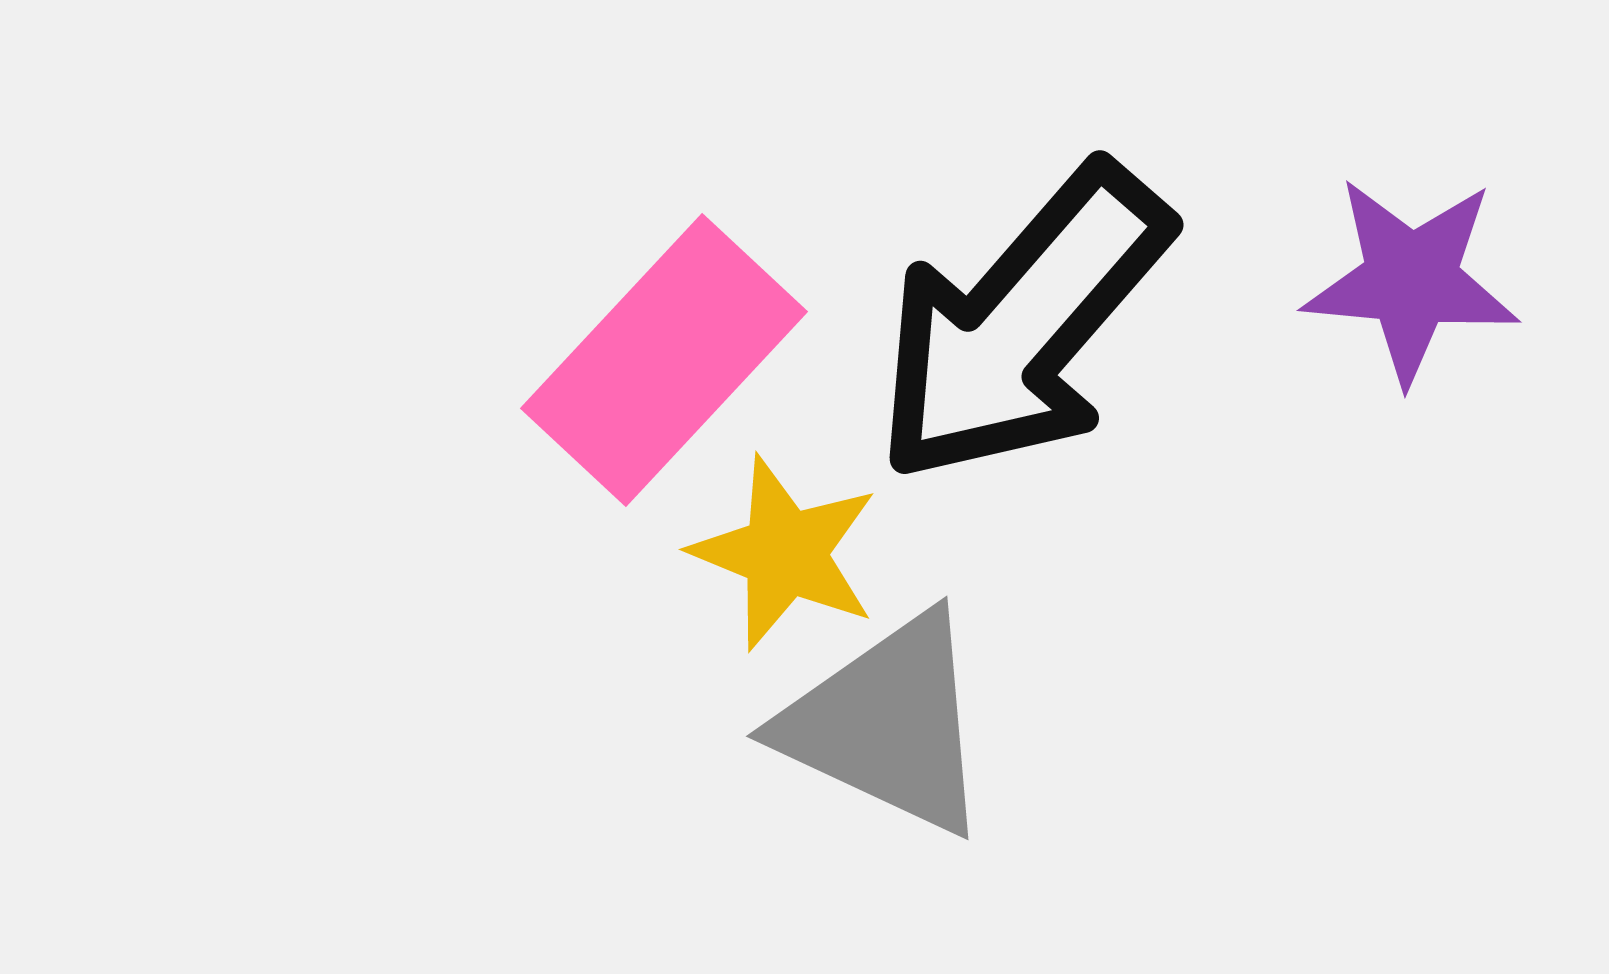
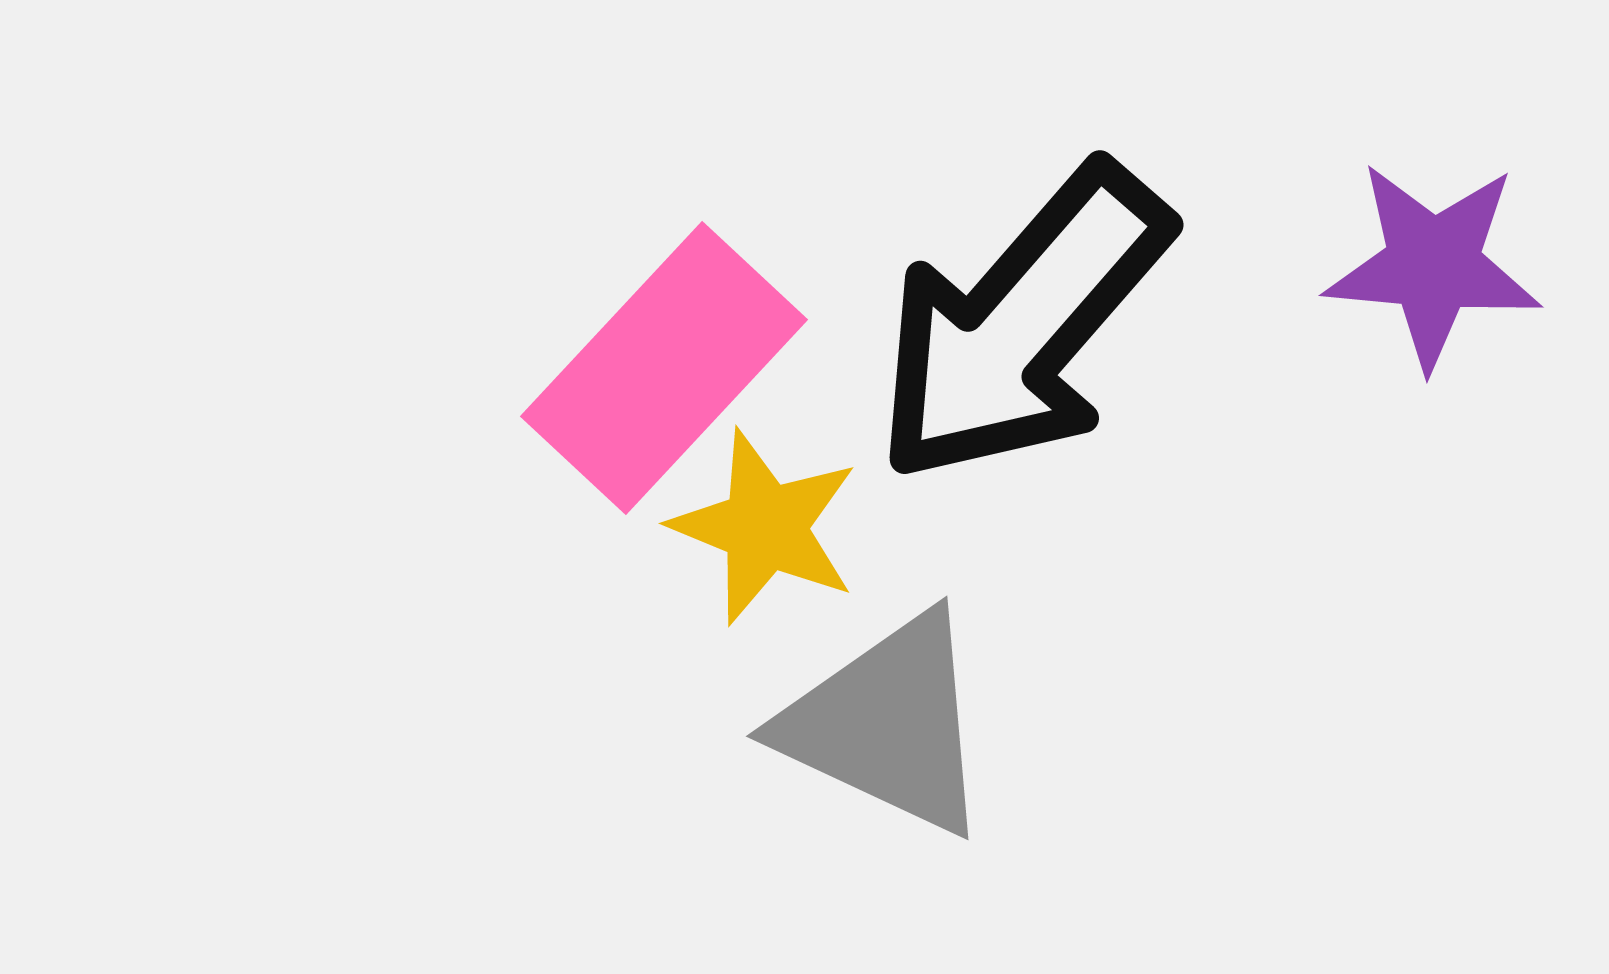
purple star: moved 22 px right, 15 px up
pink rectangle: moved 8 px down
yellow star: moved 20 px left, 26 px up
